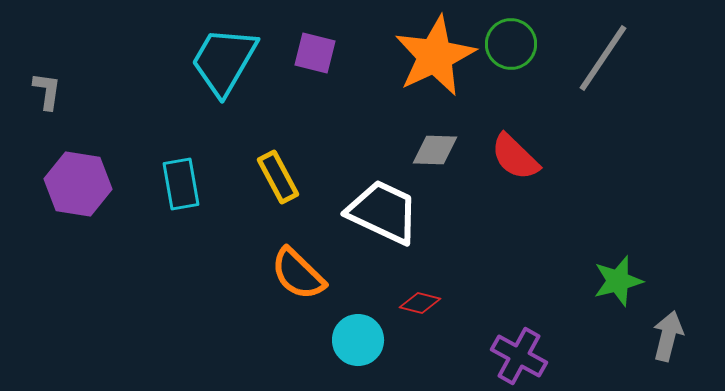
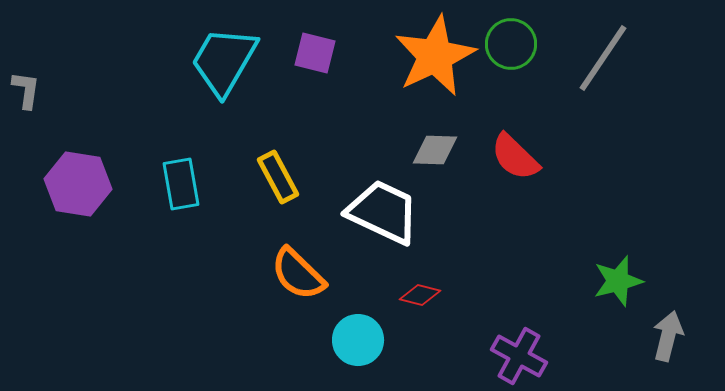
gray L-shape: moved 21 px left, 1 px up
red diamond: moved 8 px up
